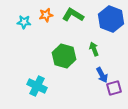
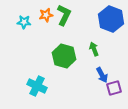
green L-shape: moved 9 px left; rotated 85 degrees clockwise
